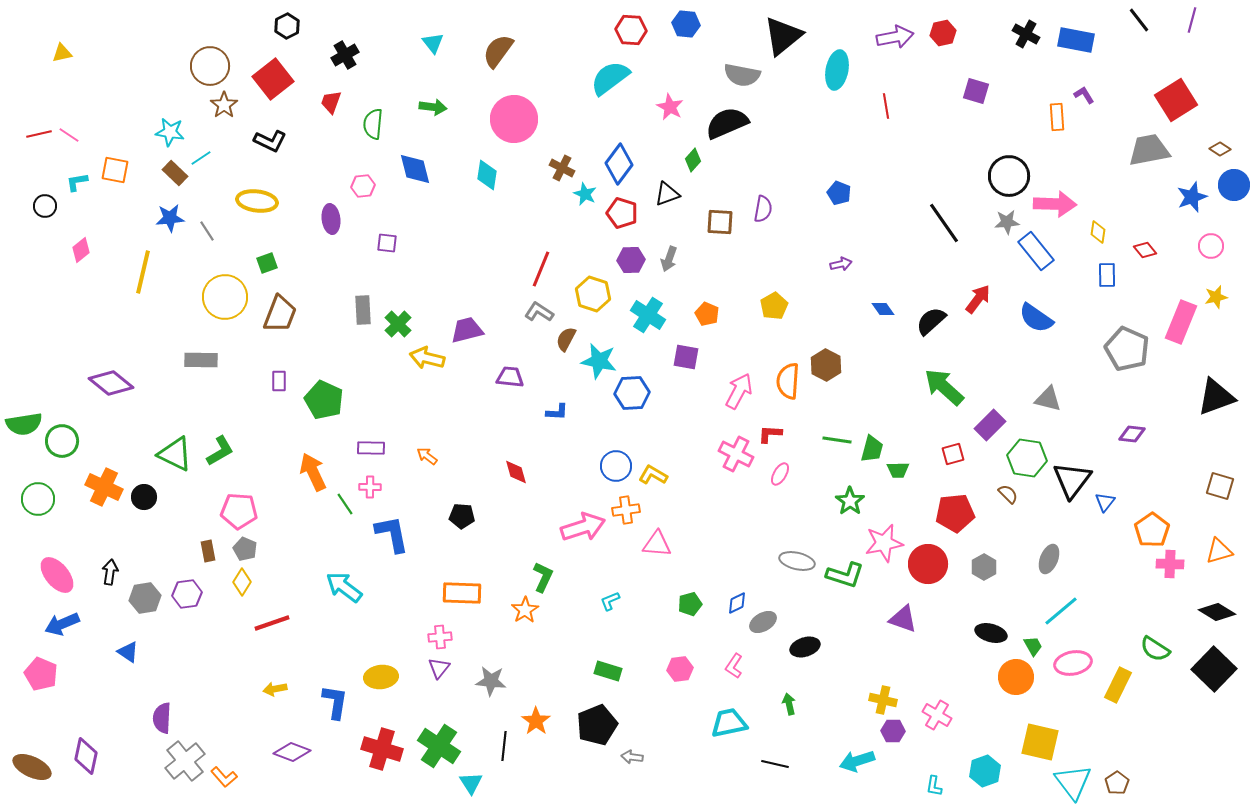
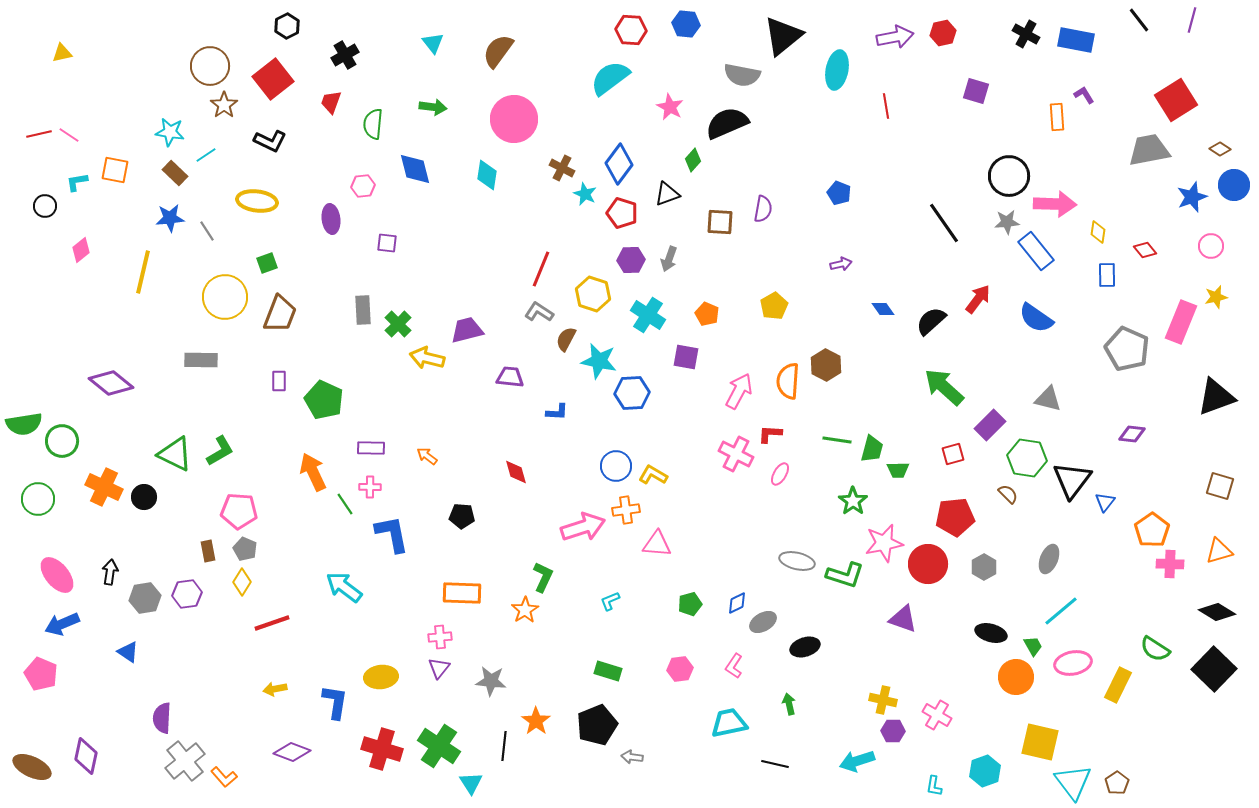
cyan line at (201, 158): moved 5 px right, 3 px up
green star at (850, 501): moved 3 px right
red pentagon at (955, 513): moved 4 px down
